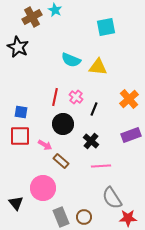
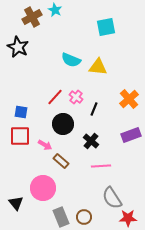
red line: rotated 30 degrees clockwise
